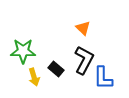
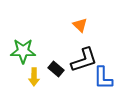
orange triangle: moved 3 px left, 3 px up
black L-shape: rotated 44 degrees clockwise
yellow arrow: rotated 18 degrees clockwise
